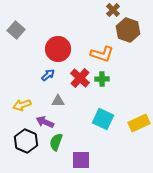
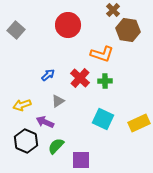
brown hexagon: rotated 10 degrees counterclockwise
red circle: moved 10 px right, 24 px up
green cross: moved 3 px right, 2 px down
gray triangle: rotated 32 degrees counterclockwise
green semicircle: moved 4 px down; rotated 24 degrees clockwise
